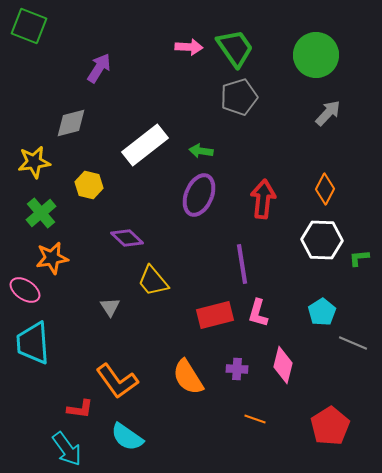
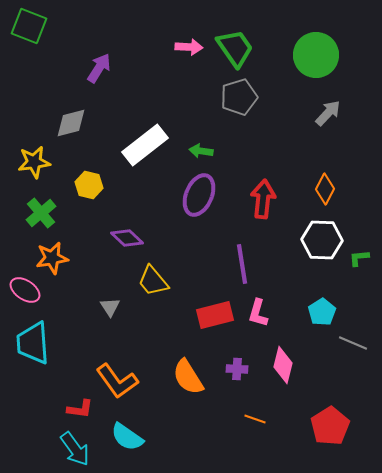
cyan arrow: moved 8 px right
